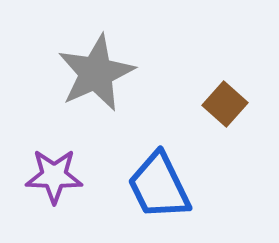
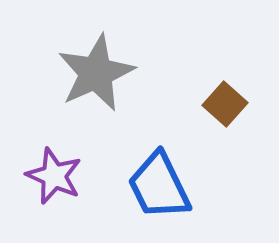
purple star: rotated 22 degrees clockwise
